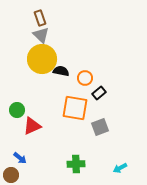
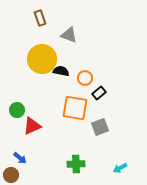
gray triangle: moved 28 px right; rotated 24 degrees counterclockwise
